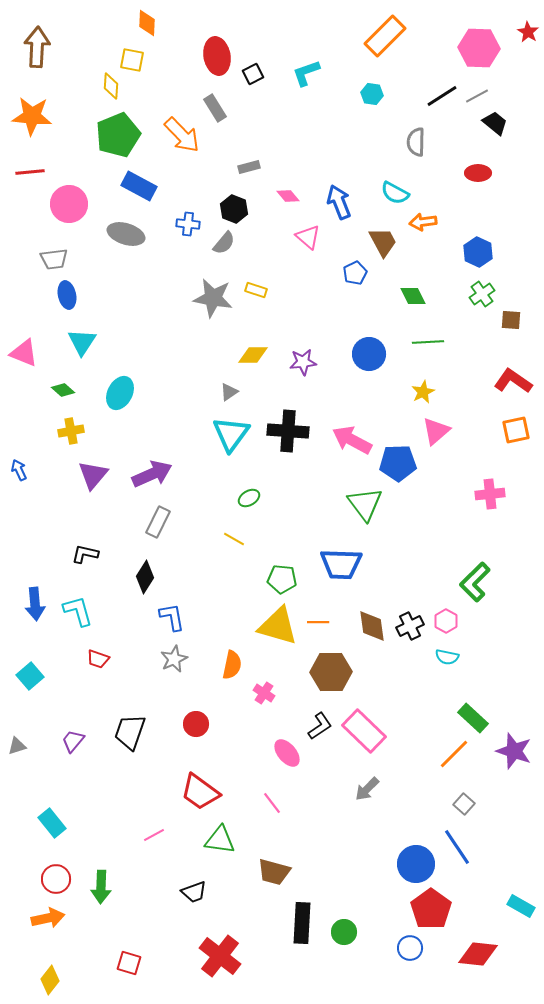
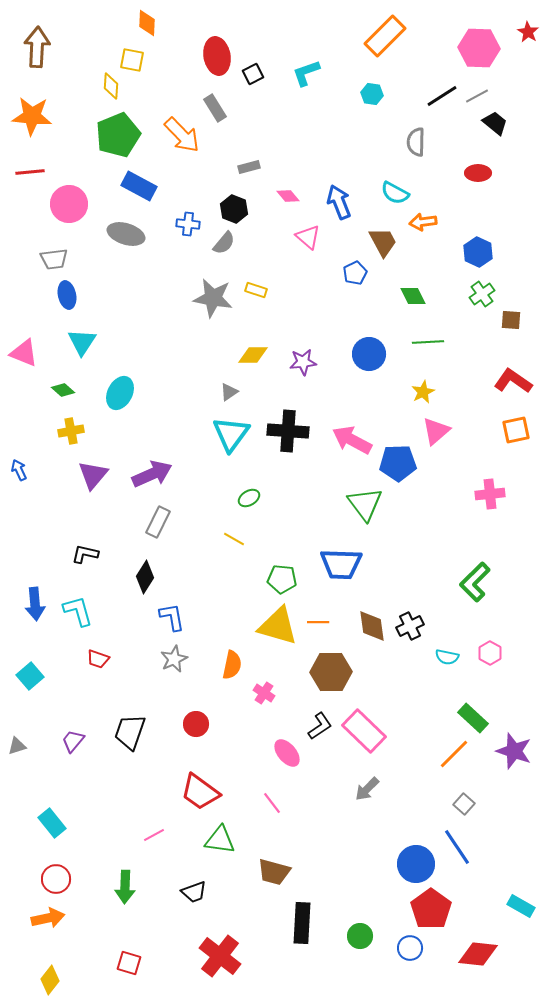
pink hexagon at (446, 621): moved 44 px right, 32 px down
green arrow at (101, 887): moved 24 px right
green circle at (344, 932): moved 16 px right, 4 px down
